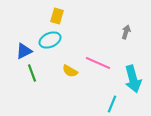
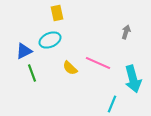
yellow rectangle: moved 3 px up; rotated 28 degrees counterclockwise
yellow semicircle: moved 3 px up; rotated 14 degrees clockwise
